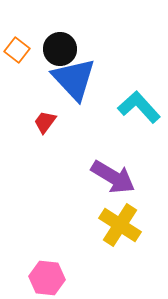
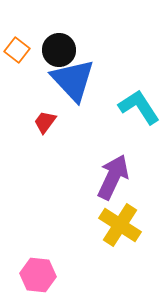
black circle: moved 1 px left, 1 px down
blue triangle: moved 1 px left, 1 px down
cyan L-shape: rotated 9 degrees clockwise
purple arrow: rotated 96 degrees counterclockwise
pink hexagon: moved 9 px left, 3 px up
